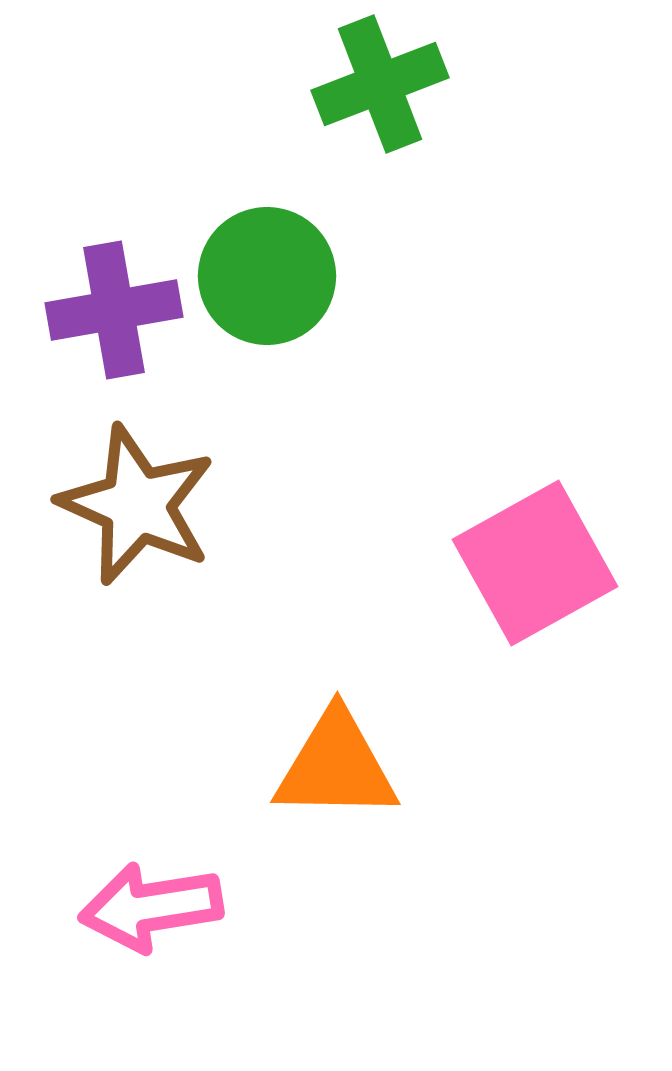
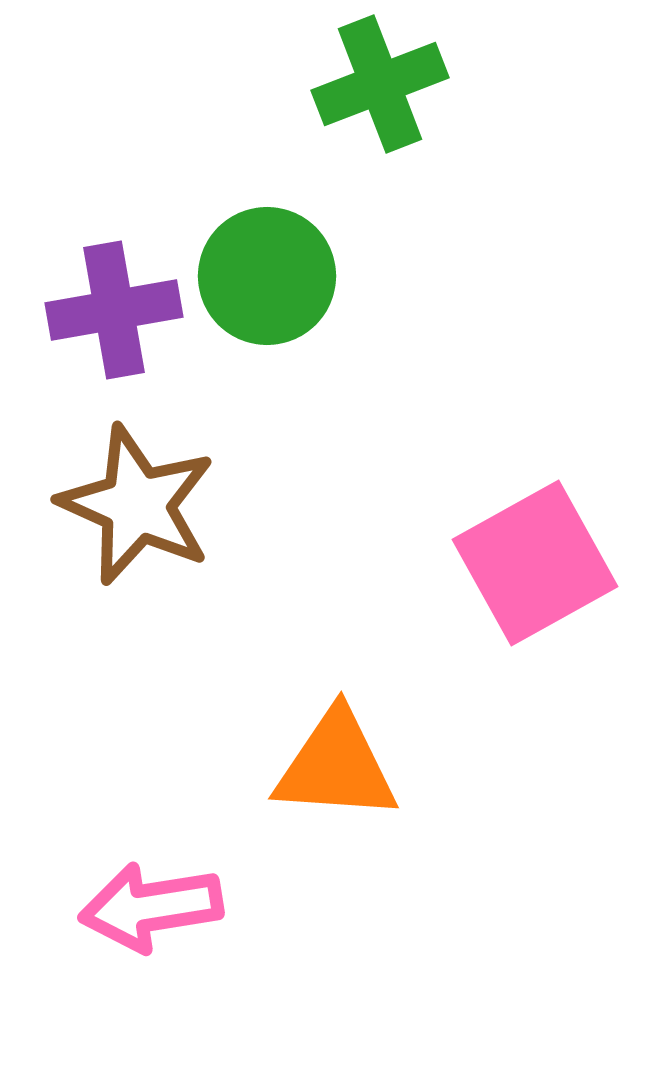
orange triangle: rotated 3 degrees clockwise
